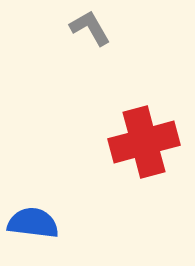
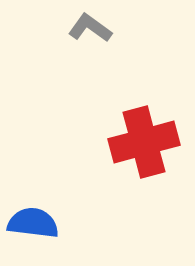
gray L-shape: rotated 24 degrees counterclockwise
